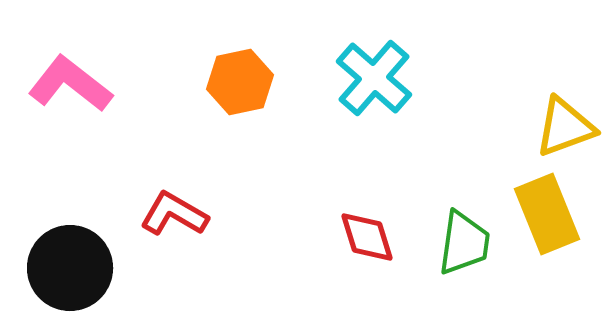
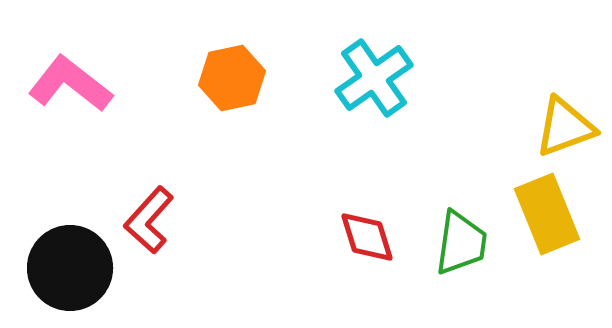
cyan cross: rotated 14 degrees clockwise
orange hexagon: moved 8 px left, 4 px up
red L-shape: moved 25 px left, 6 px down; rotated 78 degrees counterclockwise
green trapezoid: moved 3 px left
